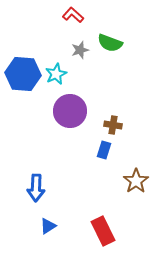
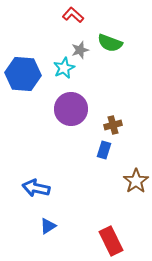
cyan star: moved 8 px right, 6 px up
purple circle: moved 1 px right, 2 px up
brown cross: rotated 24 degrees counterclockwise
blue arrow: rotated 100 degrees clockwise
red rectangle: moved 8 px right, 10 px down
